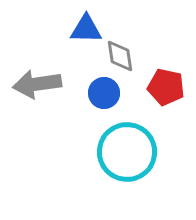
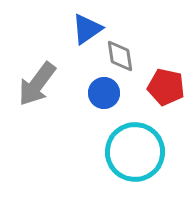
blue triangle: moved 1 px right; rotated 36 degrees counterclockwise
gray arrow: rotated 45 degrees counterclockwise
cyan circle: moved 8 px right
